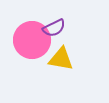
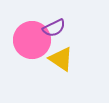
yellow triangle: rotated 24 degrees clockwise
